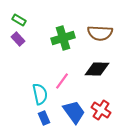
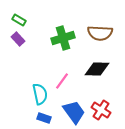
blue rectangle: rotated 48 degrees counterclockwise
